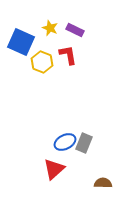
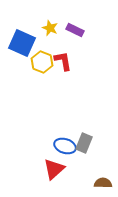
blue square: moved 1 px right, 1 px down
red L-shape: moved 5 px left, 6 px down
blue ellipse: moved 4 px down; rotated 45 degrees clockwise
